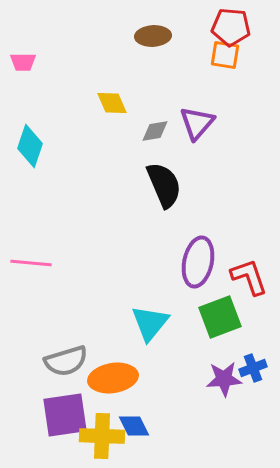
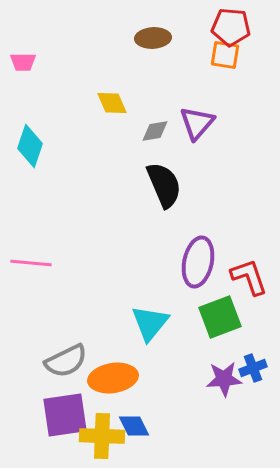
brown ellipse: moved 2 px down
gray semicircle: rotated 9 degrees counterclockwise
